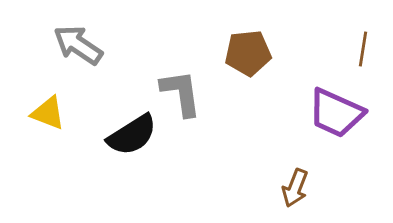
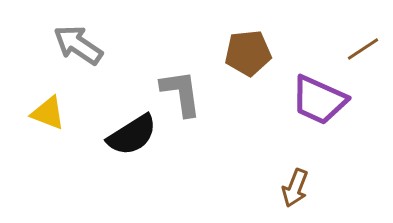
brown line: rotated 48 degrees clockwise
purple trapezoid: moved 17 px left, 13 px up
